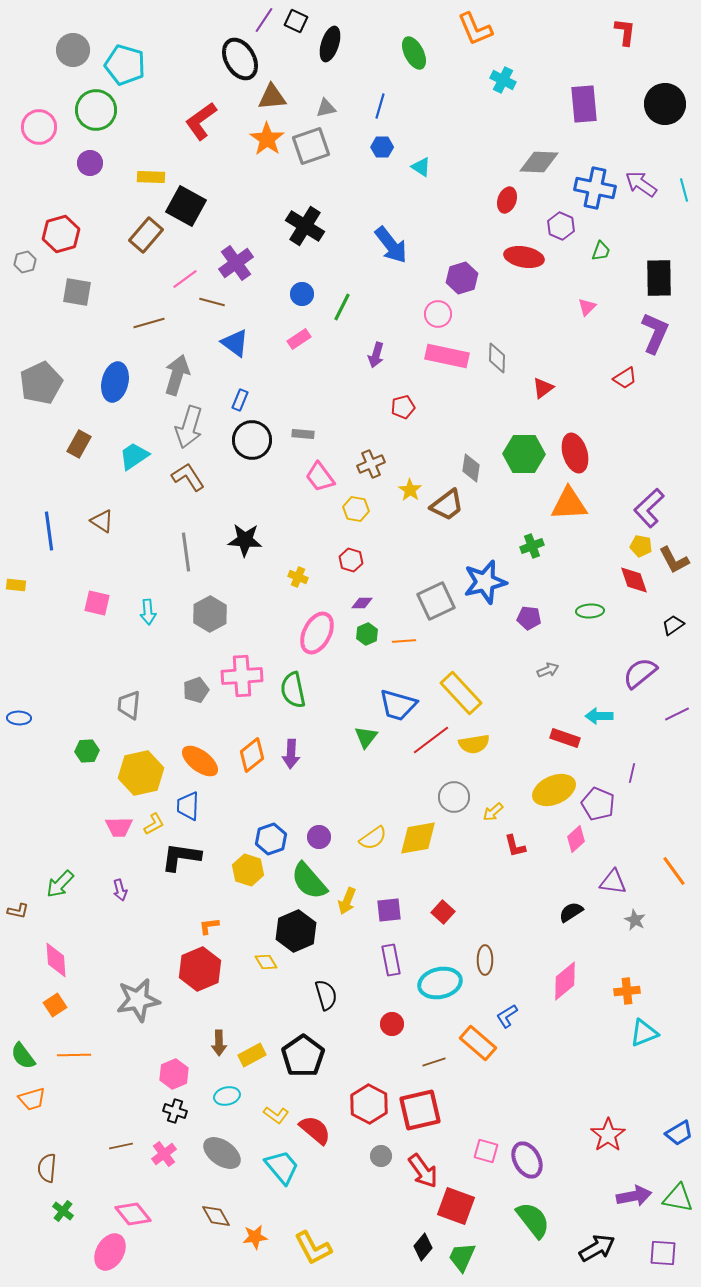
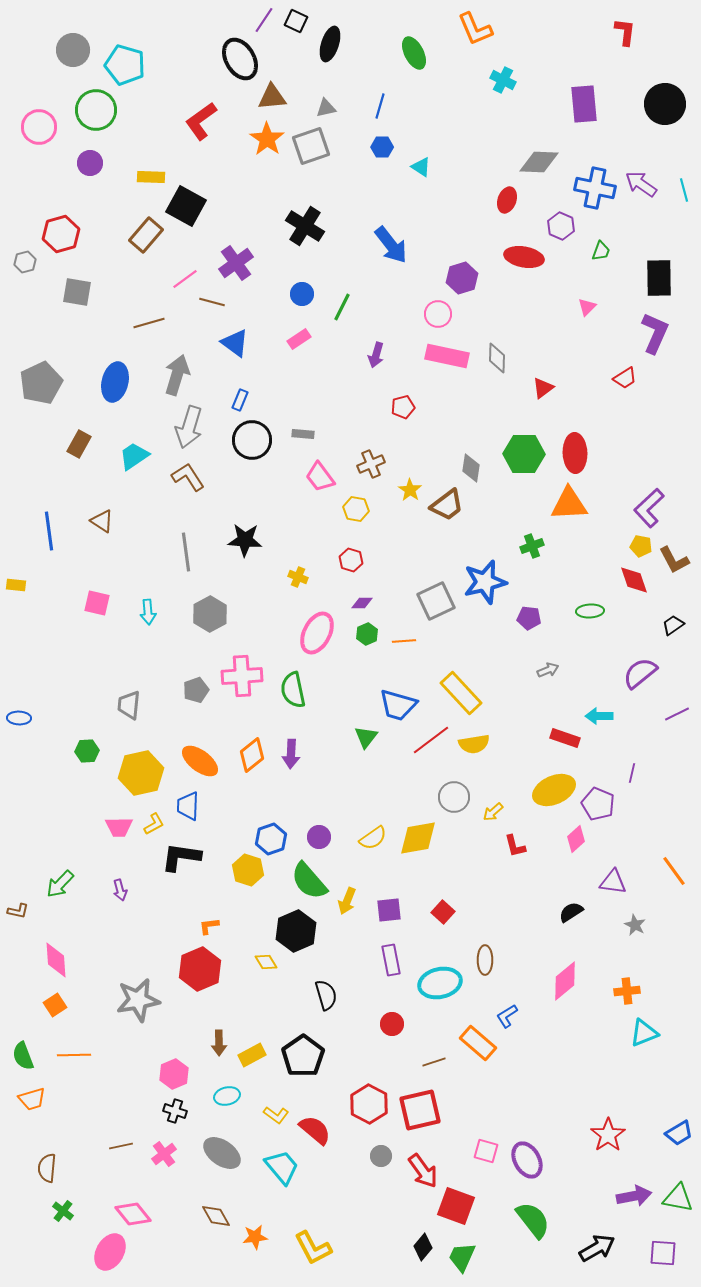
red ellipse at (575, 453): rotated 15 degrees clockwise
gray star at (635, 920): moved 5 px down
green semicircle at (23, 1056): rotated 16 degrees clockwise
